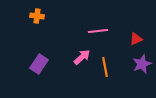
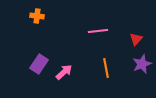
red triangle: rotated 24 degrees counterclockwise
pink arrow: moved 18 px left, 15 px down
orange line: moved 1 px right, 1 px down
